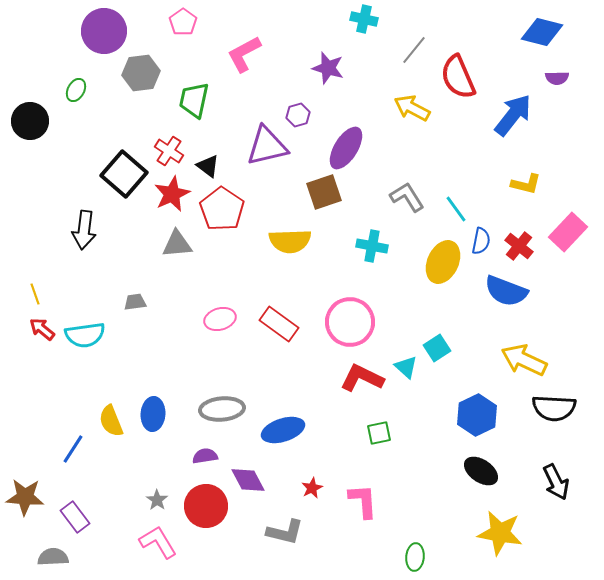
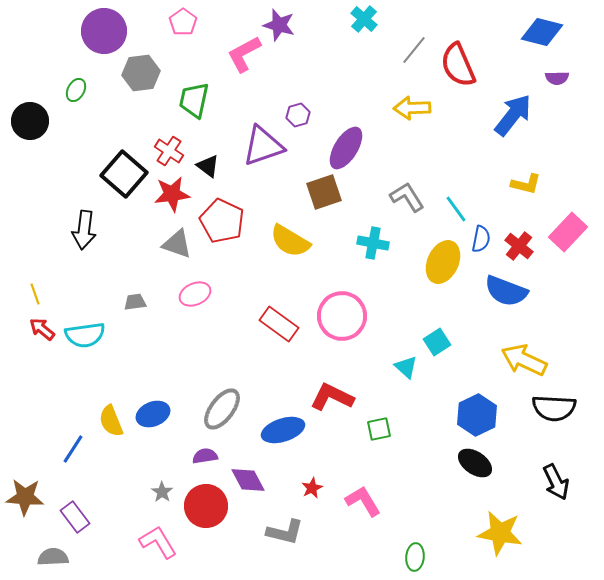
cyan cross at (364, 19): rotated 28 degrees clockwise
purple star at (328, 68): moved 49 px left, 43 px up
red semicircle at (458, 77): moved 12 px up
yellow arrow at (412, 108): rotated 30 degrees counterclockwise
purple triangle at (267, 146): moved 4 px left; rotated 6 degrees counterclockwise
red star at (172, 194): rotated 18 degrees clockwise
red pentagon at (222, 209): moved 12 px down; rotated 9 degrees counterclockwise
yellow semicircle at (290, 241): rotated 33 degrees clockwise
blue semicircle at (481, 241): moved 2 px up
gray triangle at (177, 244): rotated 24 degrees clockwise
cyan cross at (372, 246): moved 1 px right, 3 px up
pink ellipse at (220, 319): moved 25 px left, 25 px up; rotated 8 degrees counterclockwise
pink circle at (350, 322): moved 8 px left, 6 px up
cyan square at (437, 348): moved 6 px up
red L-shape at (362, 378): moved 30 px left, 19 px down
gray ellipse at (222, 409): rotated 48 degrees counterclockwise
blue ellipse at (153, 414): rotated 64 degrees clockwise
green square at (379, 433): moved 4 px up
black ellipse at (481, 471): moved 6 px left, 8 px up
gray star at (157, 500): moved 5 px right, 8 px up
pink L-shape at (363, 501): rotated 27 degrees counterclockwise
